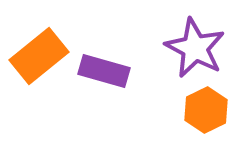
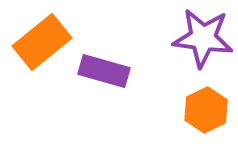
purple star: moved 8 px right, 10 px up; rotated 20 degrees counterclockwise
orange rectangle: moved 3 px right, 14 px up
